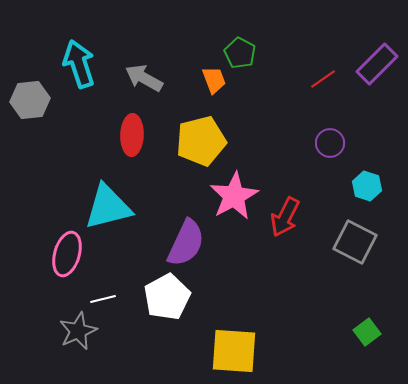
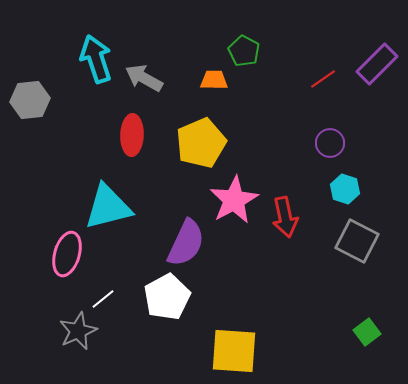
green pentagon: moved 4 px right, 2 px up
cyan arrow: moved 17 px right, 5 px up
orange trapezoid: rotated 68 degrees counterclockwise
yellow pentagon: moved 2 px down; rotated 9 degrees counterclockwise
cyan hexagon: moved 22 px left, 3 px down
pink star: moved 4 px down
red arrow: rotated 39 degrees counterclockwise
gray square: moved 2 px right, 1 px up
white line: rotated 25 degrees counterclockwise
